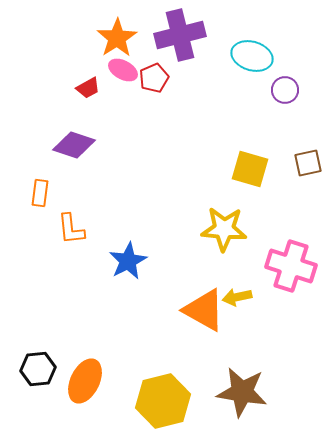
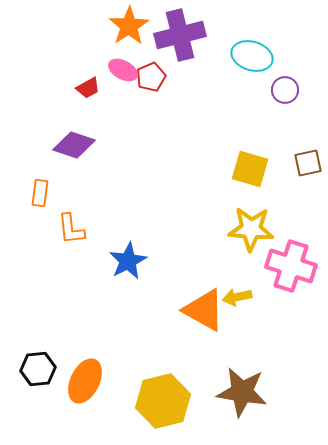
orange star: moved 12 px right, 12 px up
red pentagon: moved 3 px left, 1 px up
yellow star: moved 27 px right
